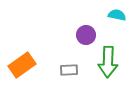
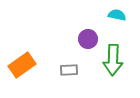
purple circle: moved 2 px right, 4 px down
green arrow: moved 5 px right, 2 px up
